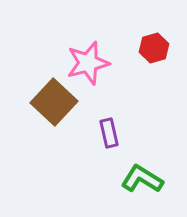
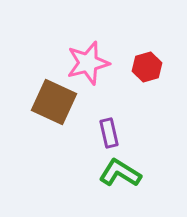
red hexagon: moved 7 px left, 19 px down
brown square: rotated 18 degrees counterclockwise
green L-shape: moved 22 px left, 6 px up
